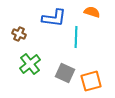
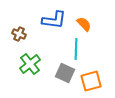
orange semicircle: moved 8 px left, 12 px down; rotated 28 degrees clockwise
blue L-shape: moved 2 px down
cyan line: moved 12 px down
